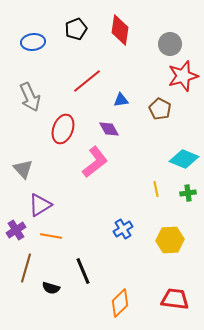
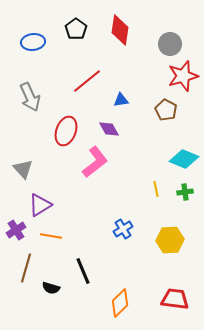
black pentagon: rotated 15 degrees counterclockwise
brown pentagon: moved 6 px right, 1 px down
red ellipse: moved 3 px right, 2 px down
green cross: moved 3 px left, 1 px up
